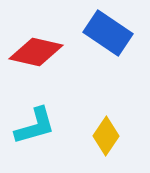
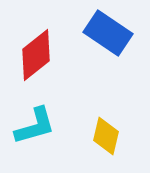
red diamond: moved 3 px down; rotated 52 degrees counterclockwise
yellow diamond: rotated 21 degrees counterclockwise
